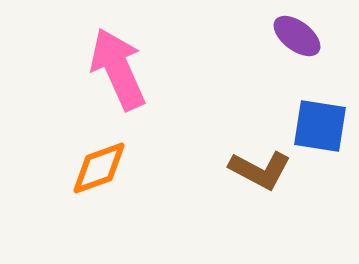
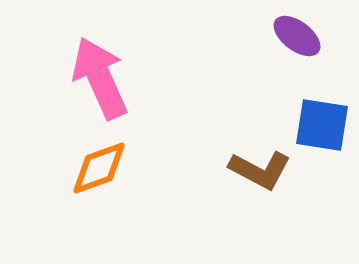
pink arrow: moved 18 px left, 9 px down
blue square: moved 2 px right, 1 px up
